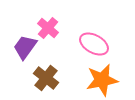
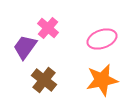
pink ellipse: moved 8 px right, 5 px up; rotated 48 degrees counterclockwise
brown cross: moved 2 px left, 2 px down
